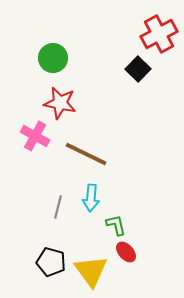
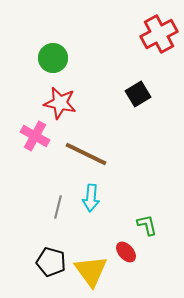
black square: moved 25 px down; rotated 15 degrees clockwise
green L-shape: moved 31 px right
